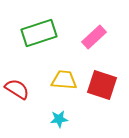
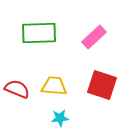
green rectangle: rotated 16 degrees clockwise
yellow trapezoid: moved 10 px left, 6 px down
red semicircle: rotated 10 degrees counterclockwise
cyan star: moved 1 px right, 1 px up
